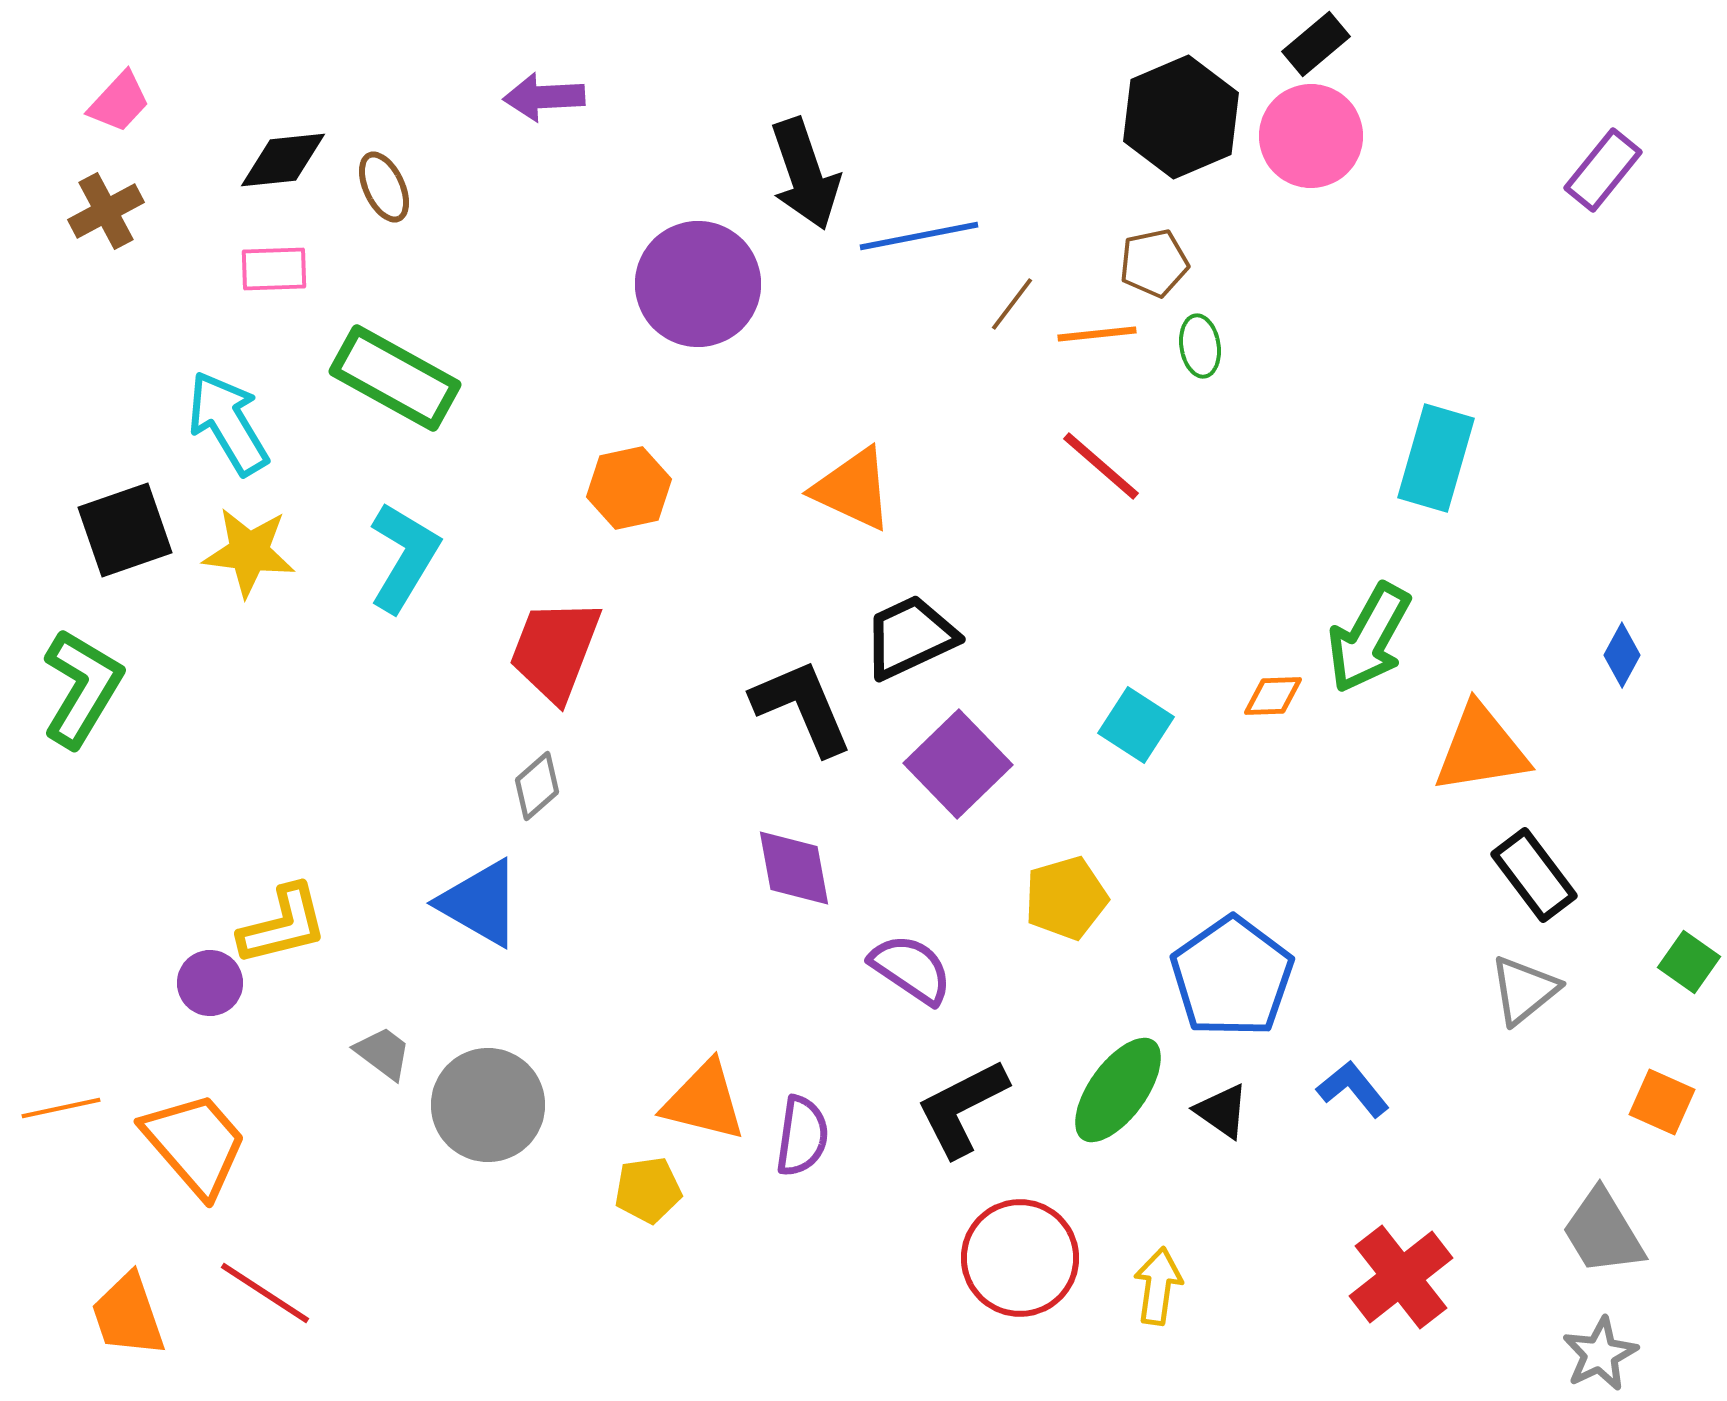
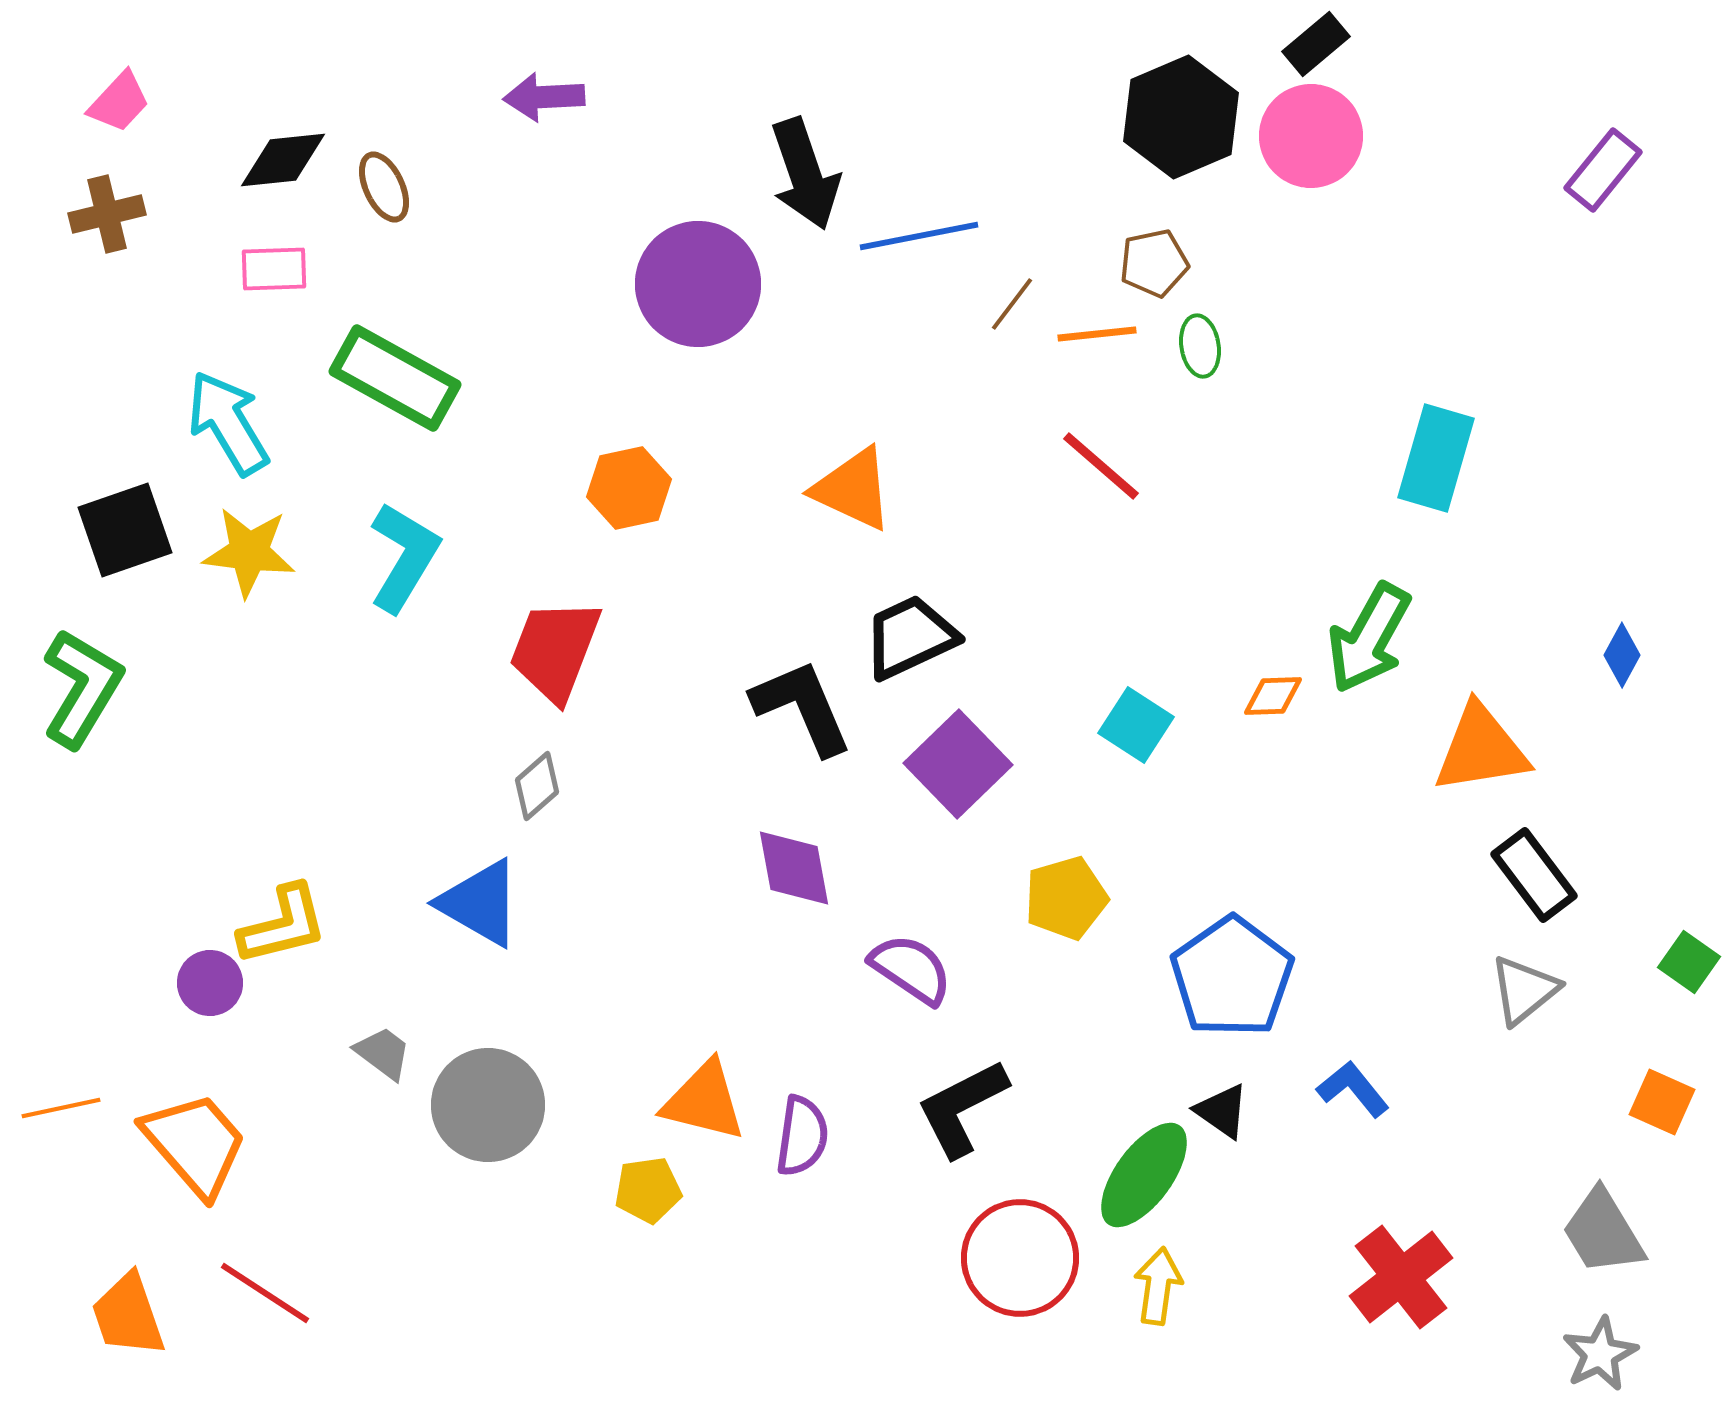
brown cross at (106, 211): moved 1 px right, 3 px down; rotated 14 degrees clockwise
green ellipse at (1118, 1090): moved 26 px right, 85 px down
